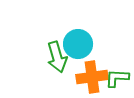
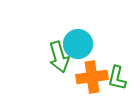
green arrow: moved 2 px right
green L-shape: rotated 80 degrees counterclockwise
